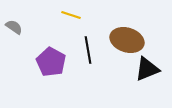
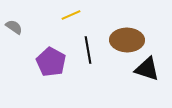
yellow line: rotated 42 degrees counterclockwise
brown ellipse: rotated 16 degrees counterclockwise
black triangle: rotated 40 degrees clockwise
